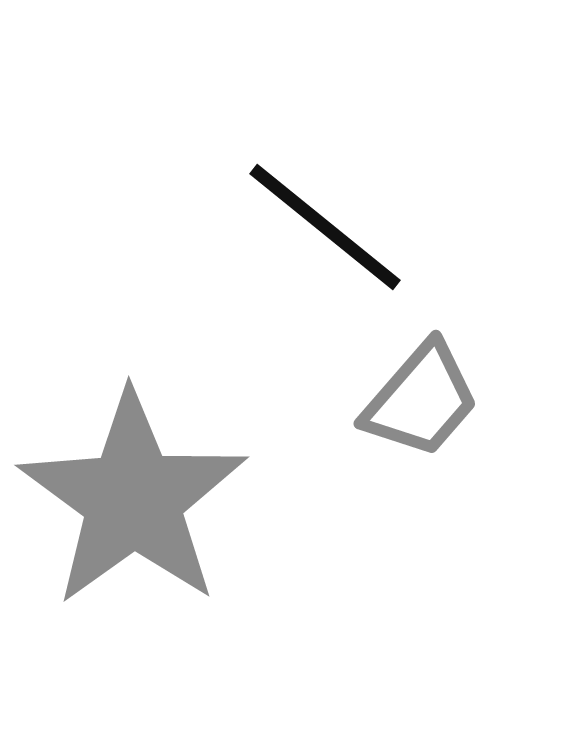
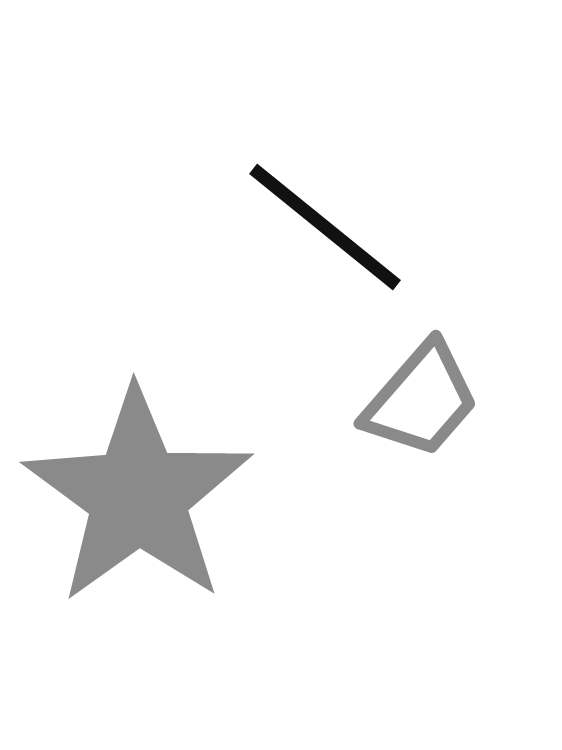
gray star: moved 5 px right, 3 px up
